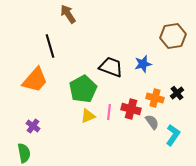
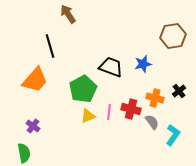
black cross: moved 2 px right, 2 px up
